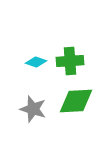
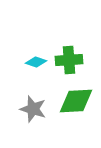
green cross: moved 1 px left, 1 px up
